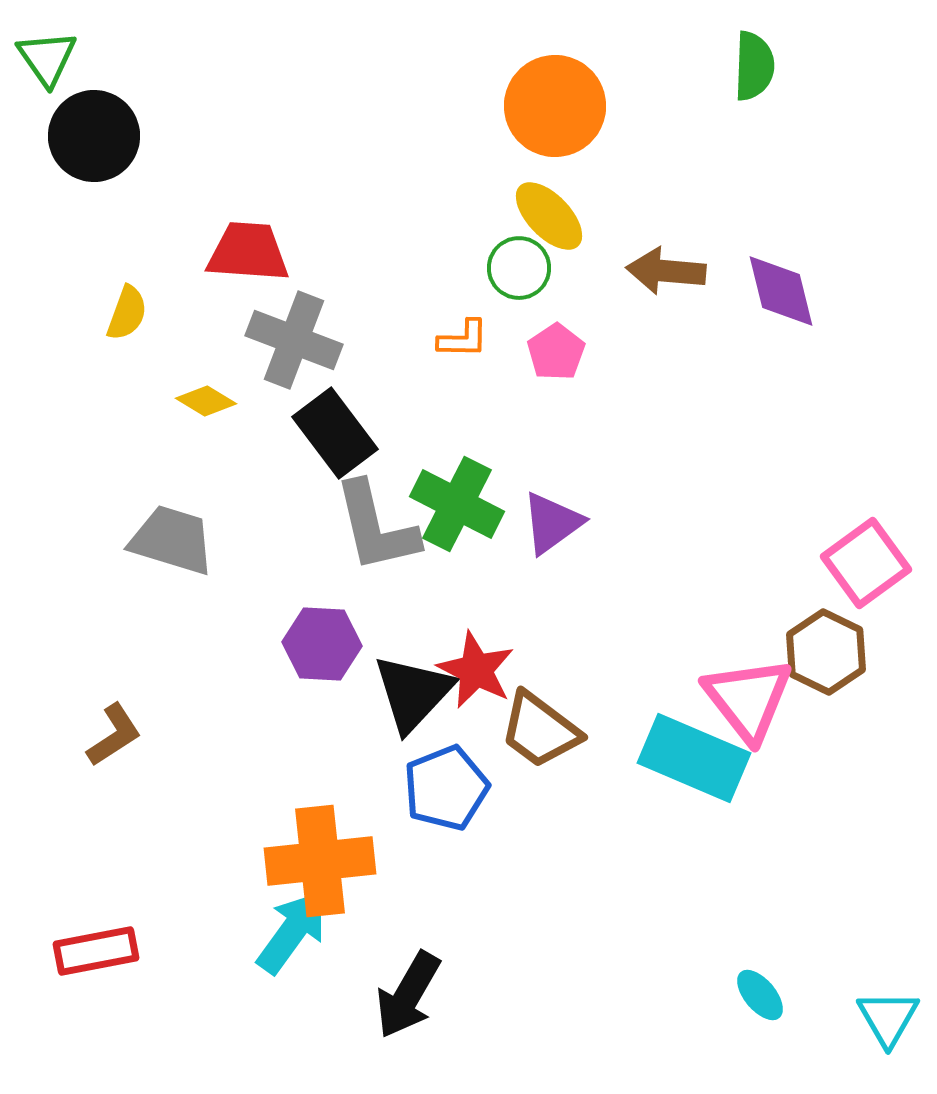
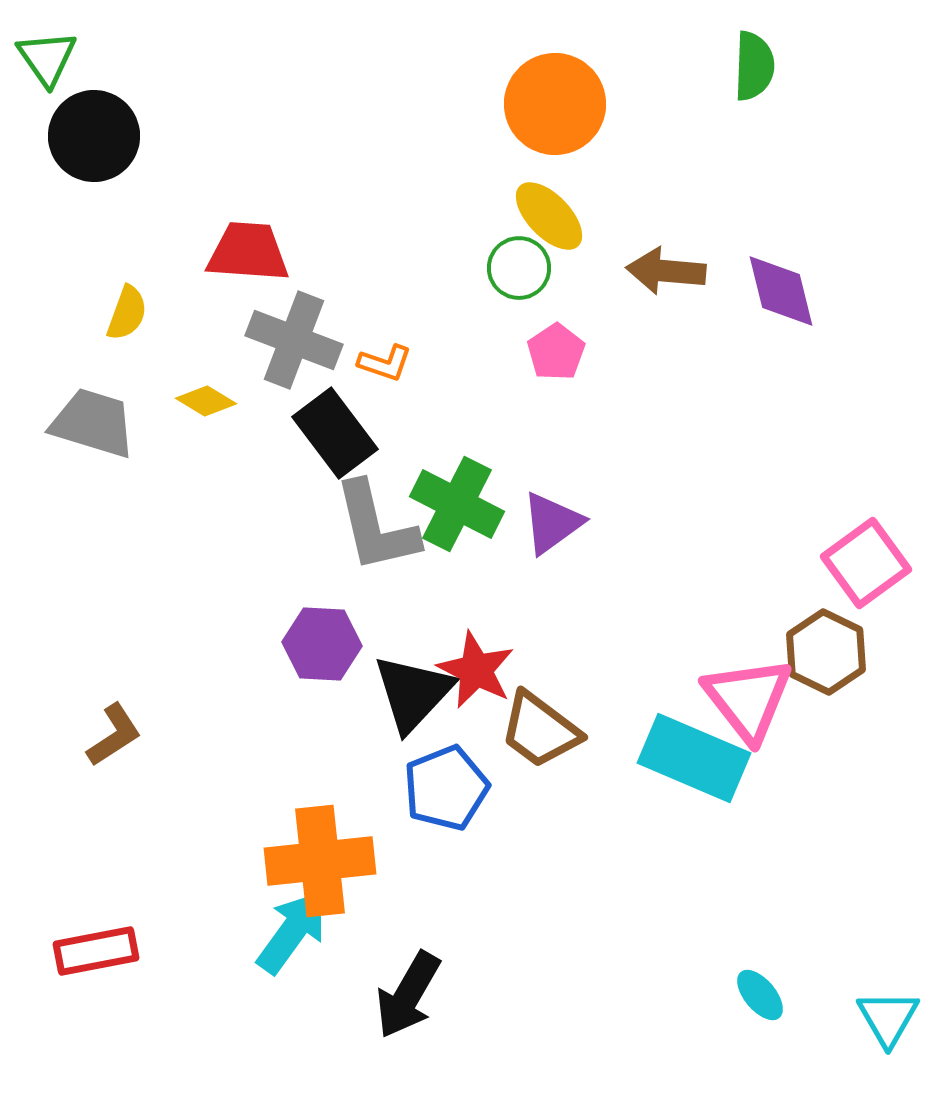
orange circle: moved 2 px up
orange L-shape: moved 78 px left, 24 px down; rotated 18 degrees clockwise
gray trapezoid: moved 79 px left, 117 px up
